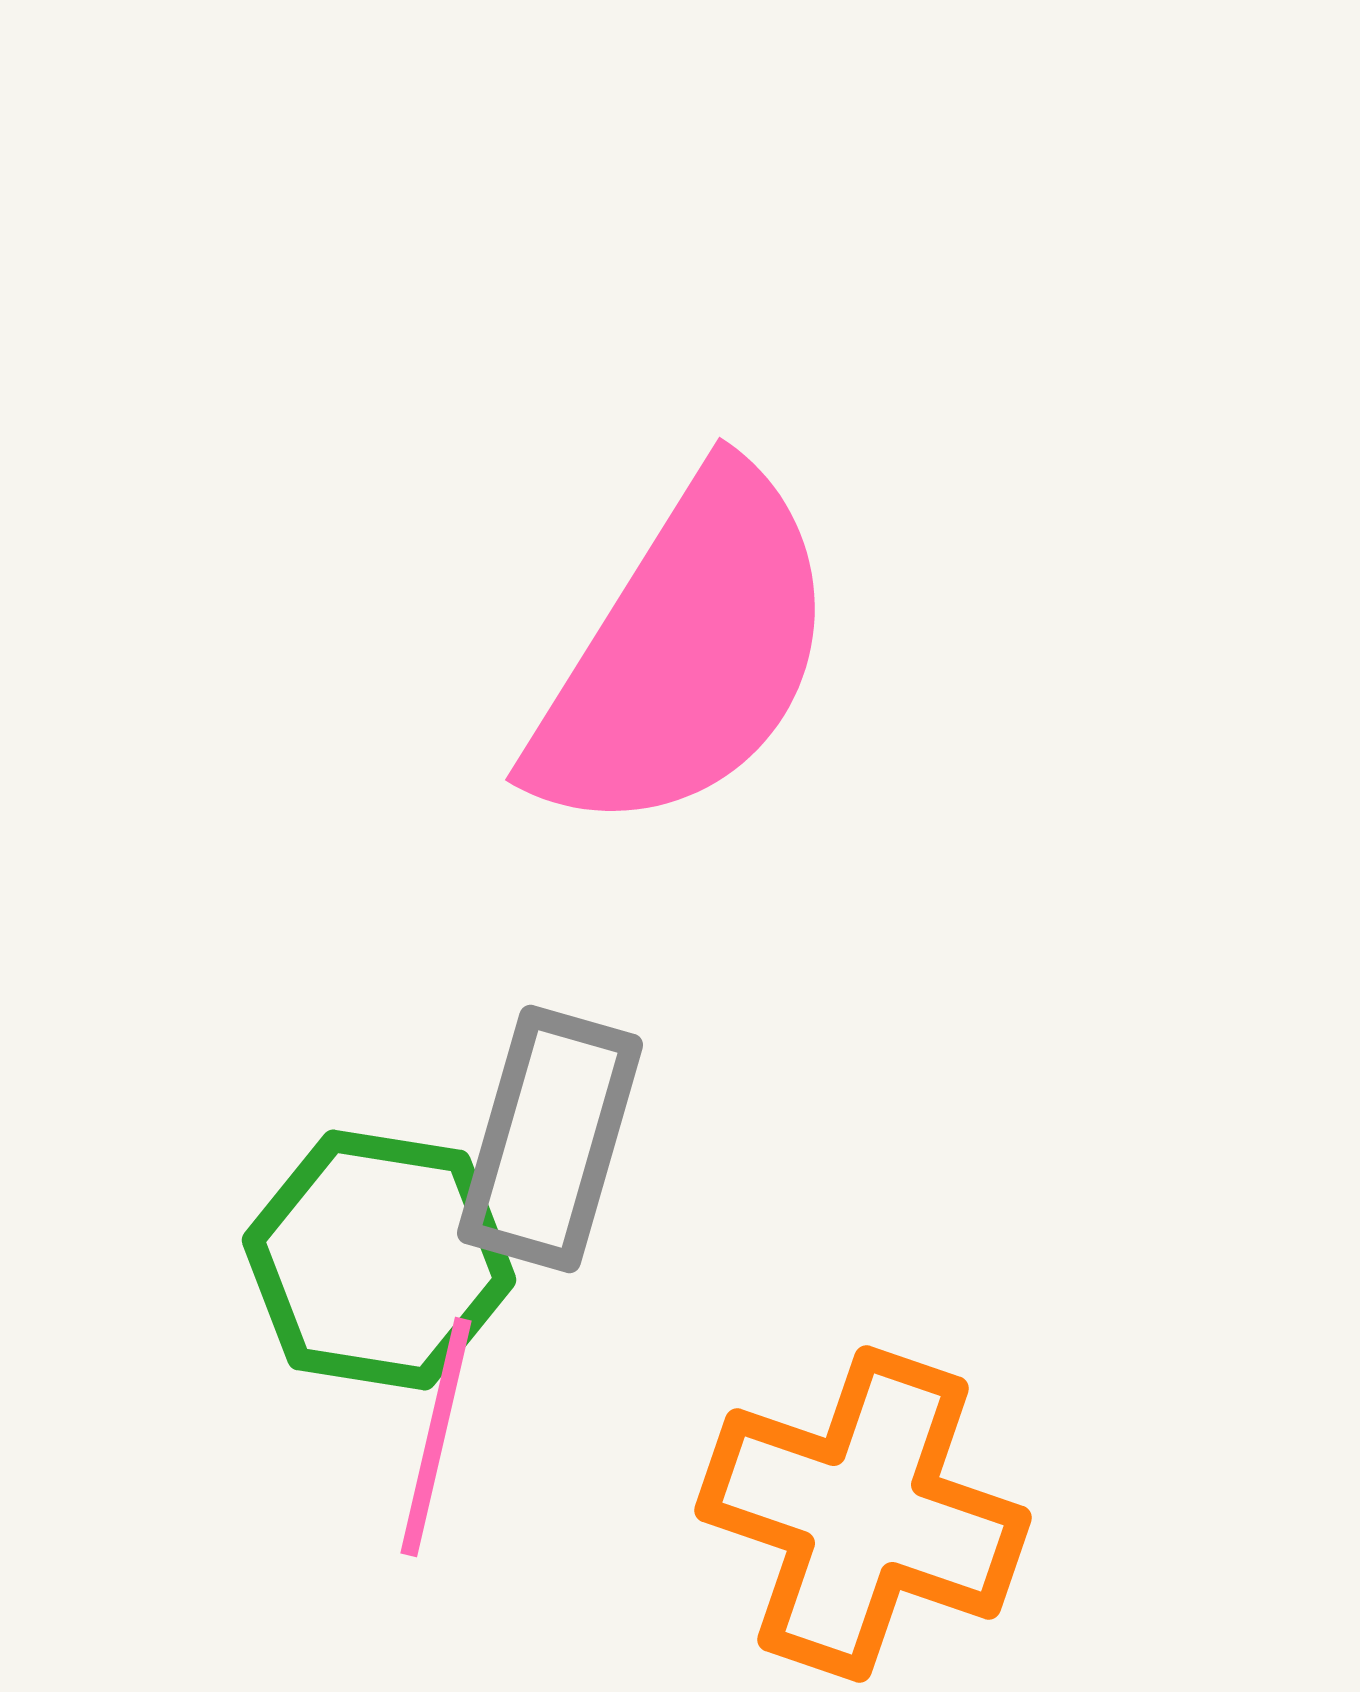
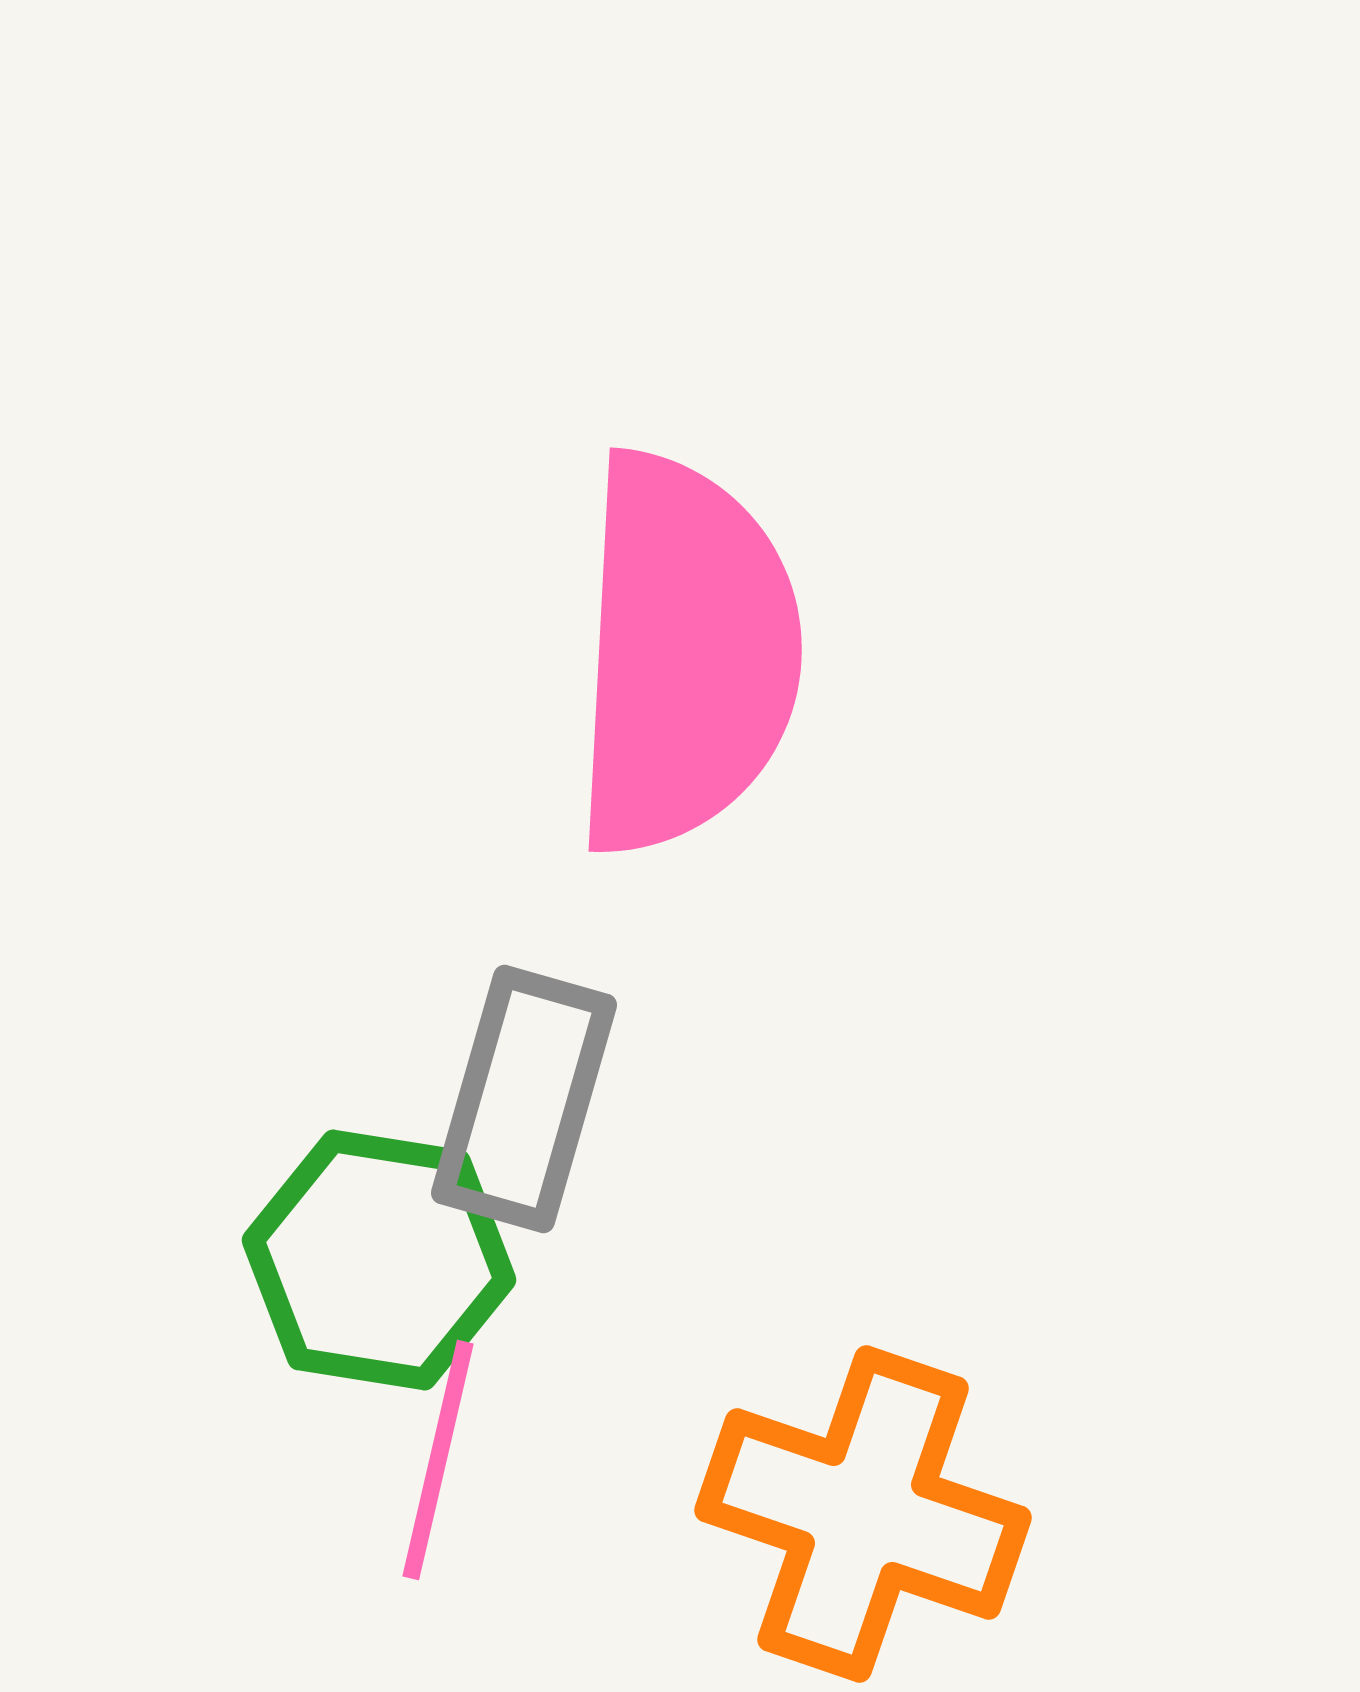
pink semicircle: rotated 29 degrees counterclockwise
gray rectangle: moved 26 px left, 40 px up
pink line: moved 2 px right, 23 px down
